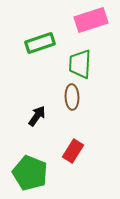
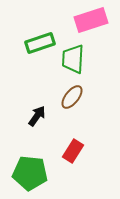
green trapezoid: moved 7 px left, 5 px up
brown ellipse: rotated 40 degrees clockwise
green pentagon: rotated 16 degrees counterclockwise
